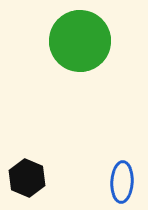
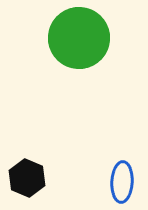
green circle: moved 1 px left, 3 px up
